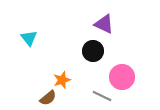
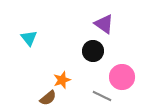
purple triangle: rotated 10 degrees clockwise
